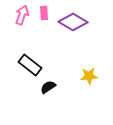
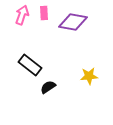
purple diamond: rotated 20 degrees counterclockwise
